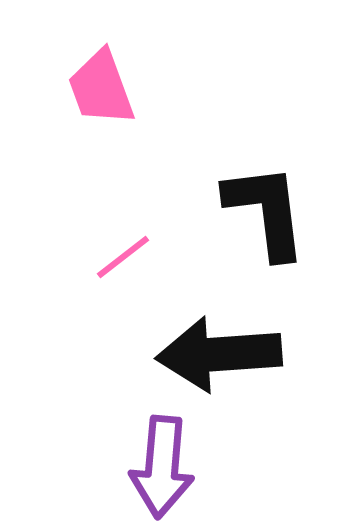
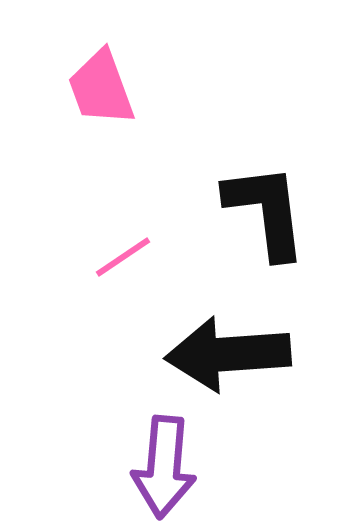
pink line: rotated 4 degrees clockwise
black arrow: moved 9 px right
purple arrow: moved 2 px right
